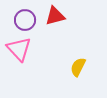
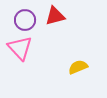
pink triangle: moved 1 px right, 1 px up
yellow semicircle: rotated 42 degrees clockwise
